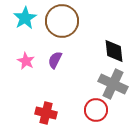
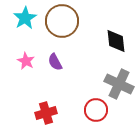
black diamond: moved 2 px right, 10 px up
purple semicircle: moved 2 px down; rotated 54 degrees counterclockwise
gray cross: moved 6 px right
red cross: rotated 30 degrees counterclockwise
